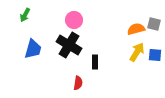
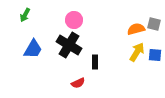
blue trapezoid: rotated 15 degrees clockwise
red semicircle: rotated 56 degrees clockwise
